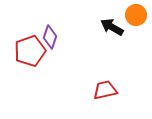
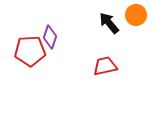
black arrow: moved 3 px left, 4 px up; rotated 20 degrees clockwise
red pentagon: rotated 16 degrees clockwise
red trapezoid: moved 24 px up
